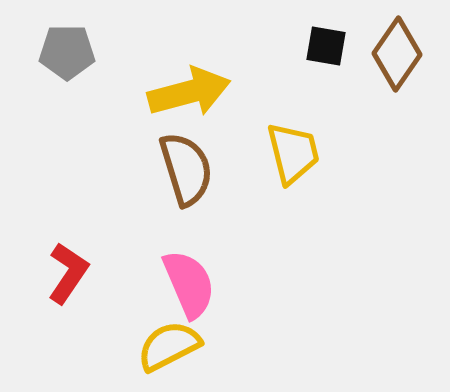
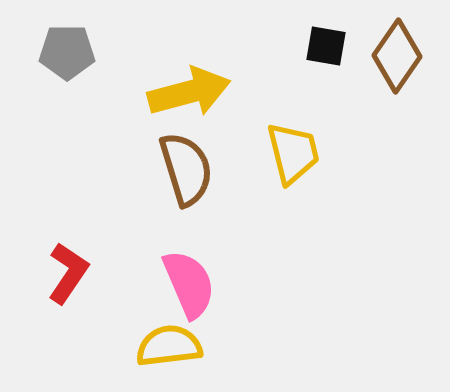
brown diamond: moved 2 px down
yellow semicircle: rotated 20 degrees clockwise
